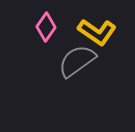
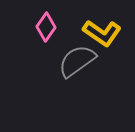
yellow L-shape: moved 5 px right, 1 px down
